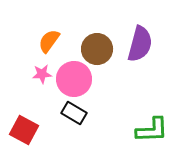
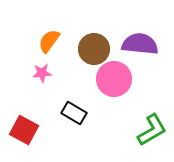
purple semicircle: rotated 99 degrees counterclockwise
brown circle: moved 3 px left
pink star: moved 1 px up
pink circle: moved 40 px right
green L-shape: rotated 28 degrees counterclockwise
